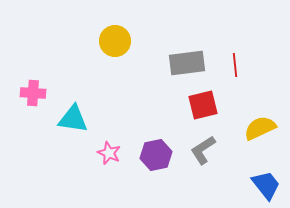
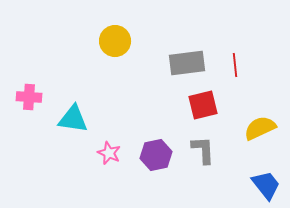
pink cross: moved 4 px left, 4 px down
gray L-shape: rotated 120 degrees clockwise
